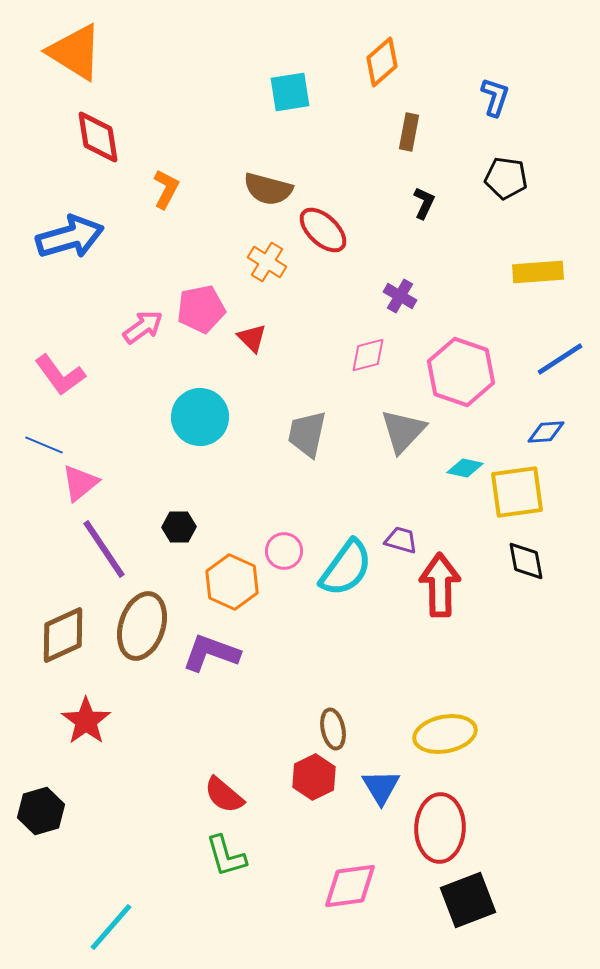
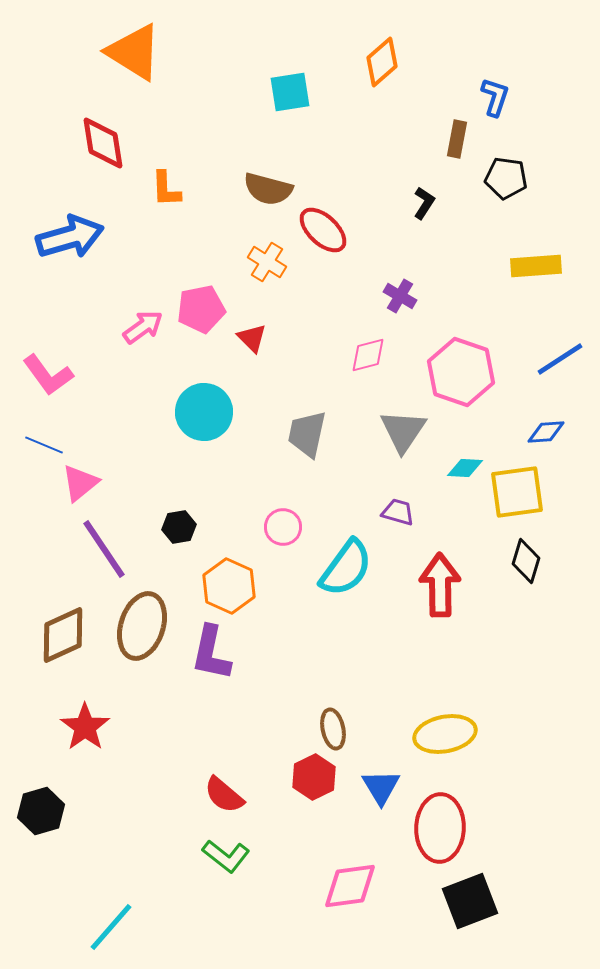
orange triangle at (75, 52): moved 59 px right
brown rectangle at (409, 132): moved 48 px right, 7 px down
red diamond at (98, 137): moved 5 px right, 6 px down
orange L-shape at (166, 189): rotated 150 degrees clockwise
black L-shape at (424, 203): rotated 8 degrees clockwise
yellow rectangle at (538, 272): moved 2 px left, 6 px up
pink L-shape at (60, 375): moved 12 px left
cyan circle at (200, 417): moved 4 px right, 5 px up
gray triangle at (403, 431): rotated 9 degrees counterclockwise
cyan diamond at (465, 468): rotated 9 degrees counterclockwise
black hexagon at (179, 527): rotated 8 degrees counterclockwise
purple trapezoid at (401, 540): moved 3 px left, 28 px up
pink circle at (284, 551): moved 1 px left, 24 px up
black diamond at (526, 561): rotated 27 degrees clockwise
orange hexagon at (232, 582): moved 3 px left, 4 px down
purple L-shape at (211, 653): rotated 98 degrees counterclockwise
red star at (86, 721): moved 1 px left, 6 px down
green L-shape at (226, 856): rotated 36 degrees counterclockwise
black square at (468, 900): moved 2 px right, 1 px down
